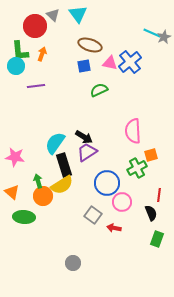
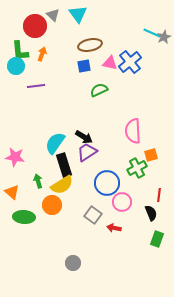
brown ellipse: rotated 30 degrees counterclockwise
orange circle: moved 9 px right, 9 px down
